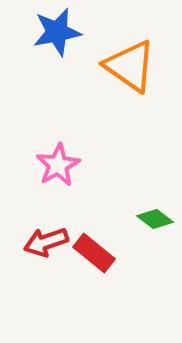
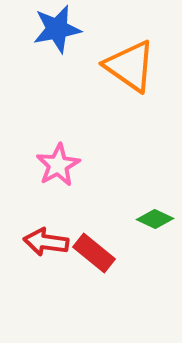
blue star: moved 3 px up
green diamond: rotated 12 degrees counterclockwise
red arrow: rotated 27 degrees clockwise
